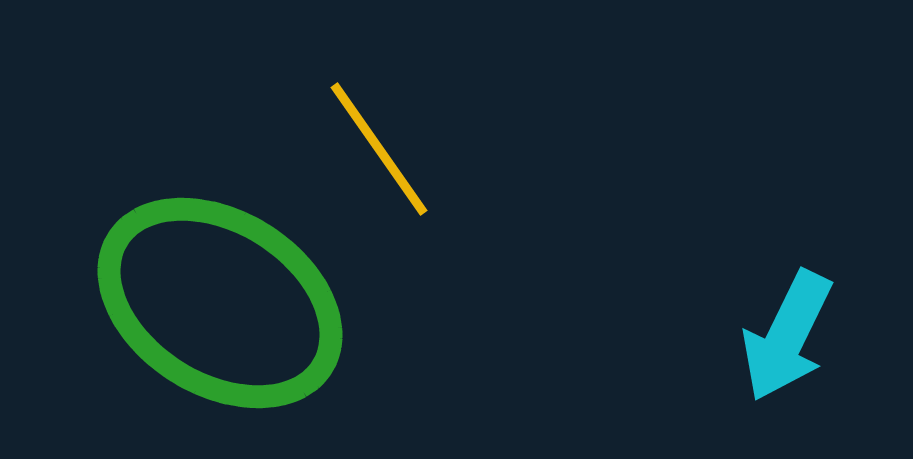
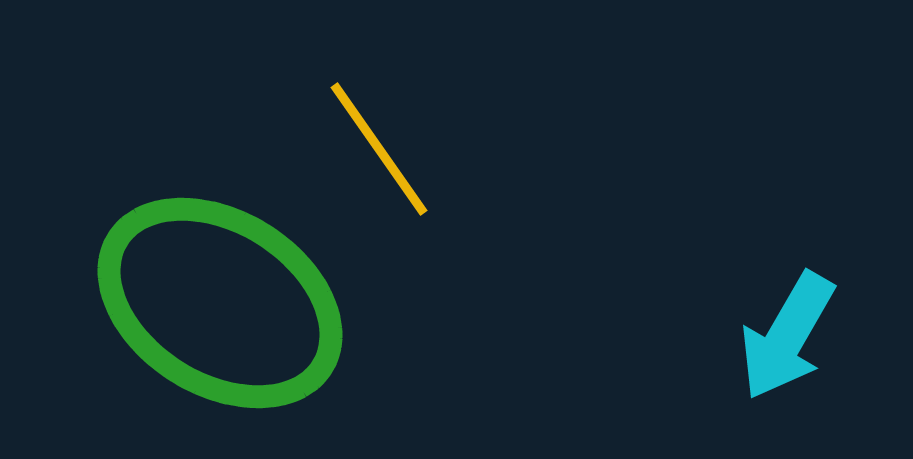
cyan arrow: rotated 4 degrees clockwise
